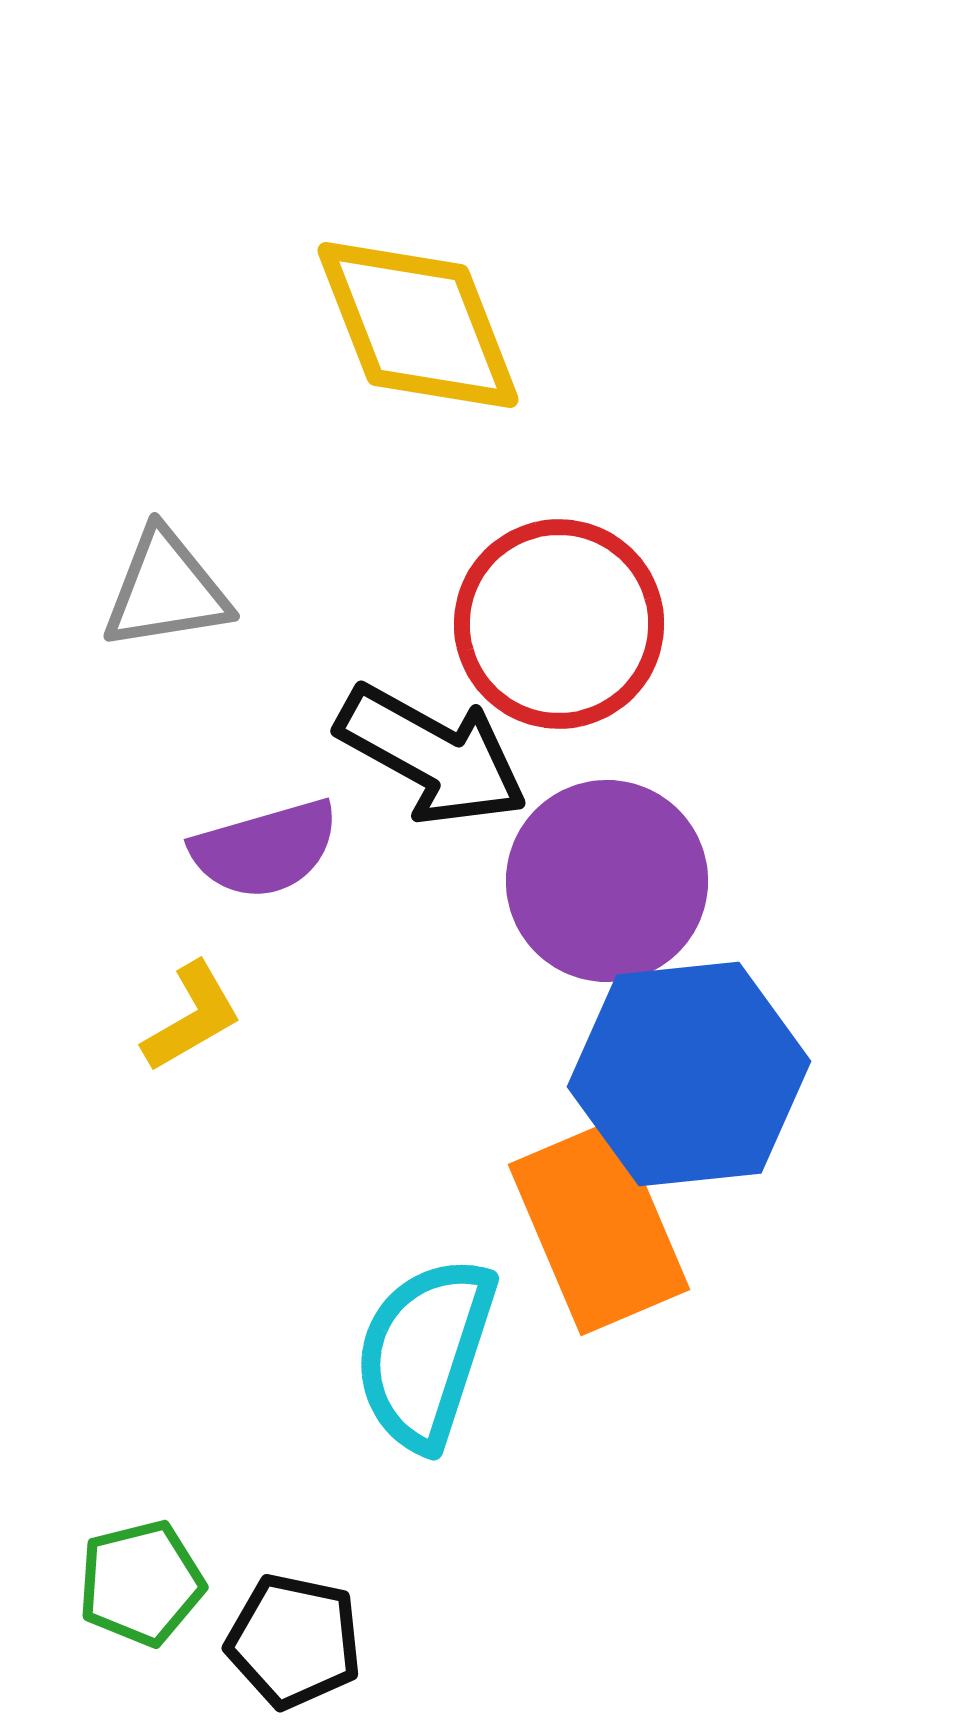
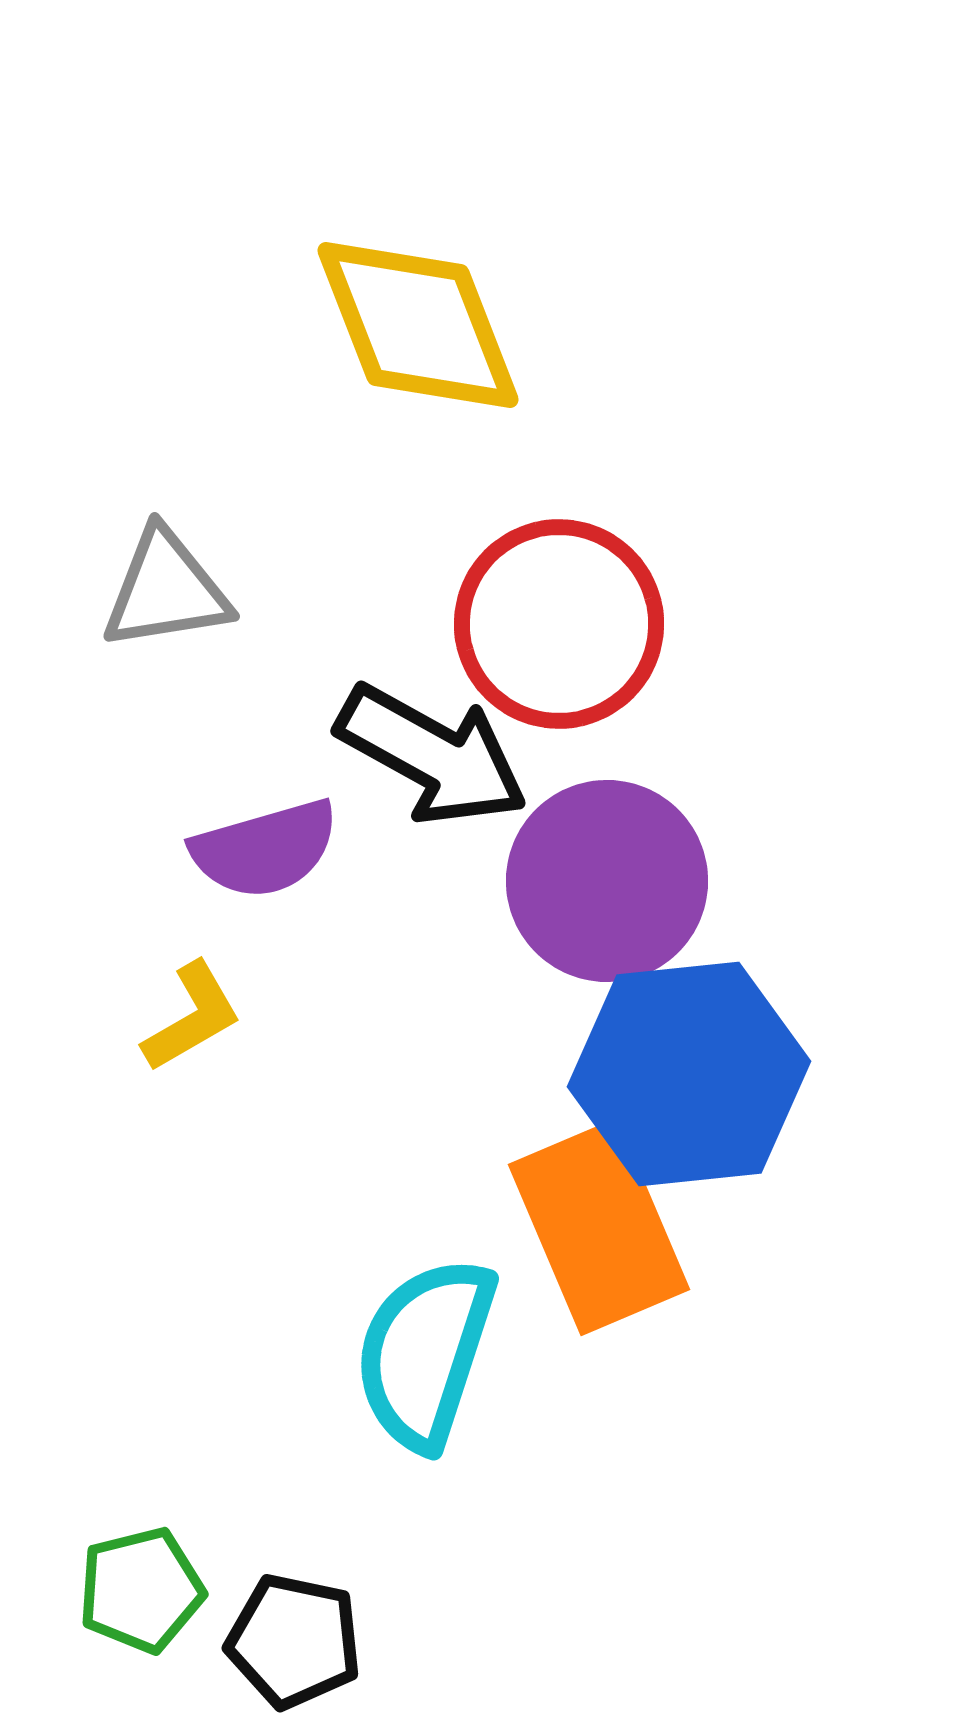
green pentagon: moved 7 px down
